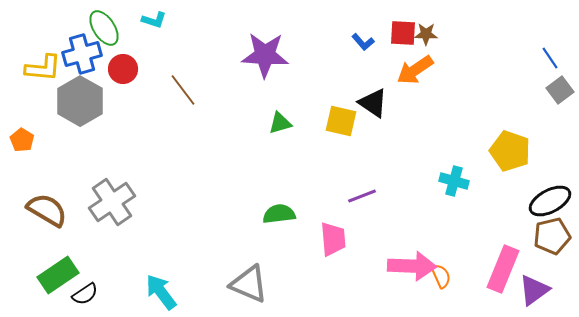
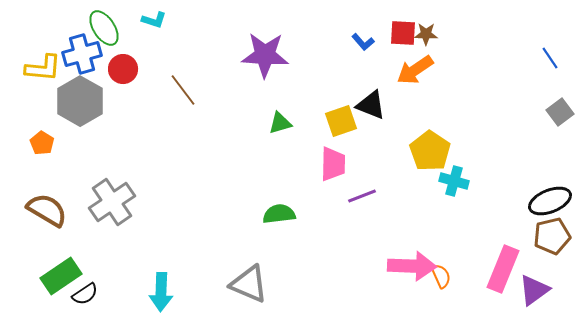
gray square: moved 22 px down
black triangle: moved 2 px left, 2 px down; rotated 12 degrees counterclockwise
yellow square: rotated 32 degrees counterclockwise
orange pentagon: moved 20 px right, 3 px down
yellow pentagon: moved 80 px left; rotated 15 degrees clockwise
black ellipse: rotated 6 degrees clockwise
pink trapezoid: moved 75 px up; rotated 6 degrees clockwise
green rectangle: moved 3 px right, 1 px down
cyan arrow: rotated 141 degrees counterclockwise
